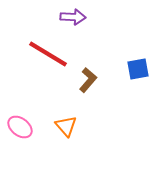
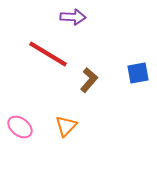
blue square: moved 4 px down
brown L-shape: moved 1 px right
orange triangle: rotated 25 degrees clockwise
